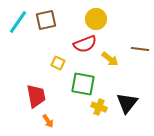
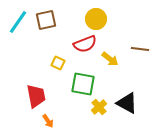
black triangle: rotated 40 degrees counterclockwise
yellow cross: rotated 28 degrees clockwise
